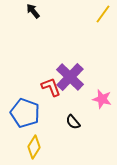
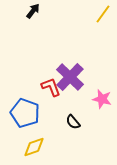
black arrow: rotated 77 degrees clockwise
yellow diamond: rotated 40 degrees clockwise
